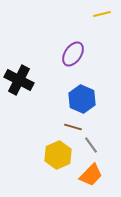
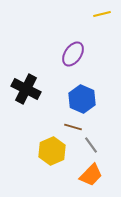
black cross: moved 7 px right, 9 px down
yellow hexagon: moved 6 px left, 4 px up
